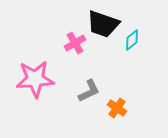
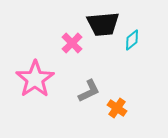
black trapezoid: rotated 24 degrees counterclockwise
pink cross: moved 3 px left; rotated 15 degrees counterclockwise
pink star: rotated 30 degrees counterclockwise
